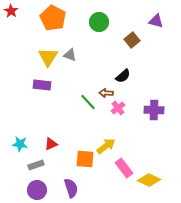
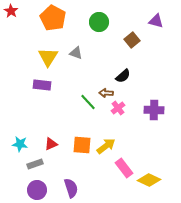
gray triangle: moved 6 px right, 2 px up
orange square: moved 3 px left, 14 px up
gray rectangle: moved 1 px left, 1 px up
